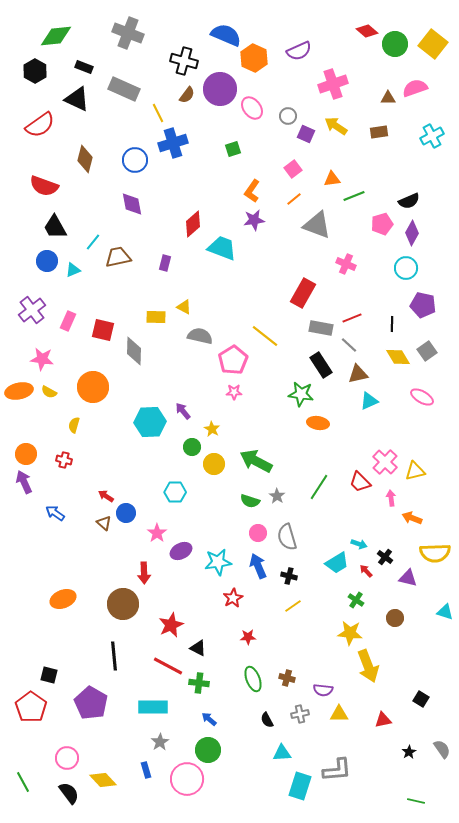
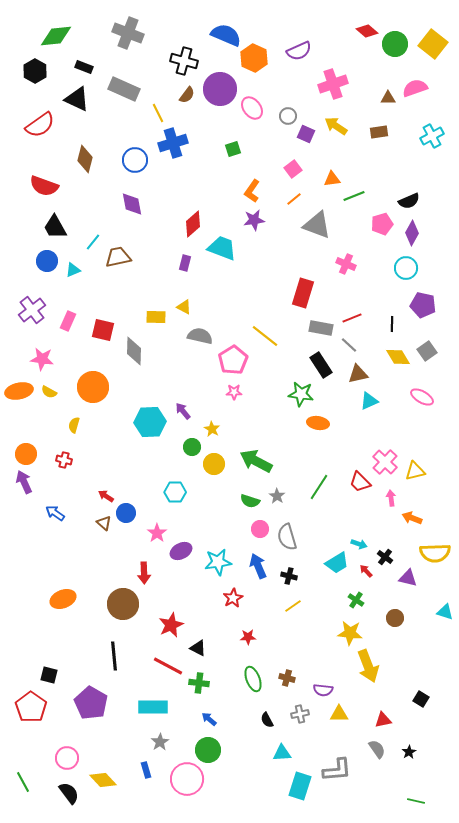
purple rectangle at (165, 263): moved 20 px right
red rectangle at (303, 293): rotated 12 degrees counterclockwise
pink circle at (258, 533): moved 2 px right, 4 px up
gray semicircle at (442, 749): moved 65 px left
